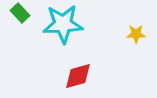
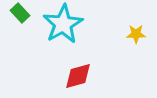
cyan star: rotated 27 degrees counterclockwise
